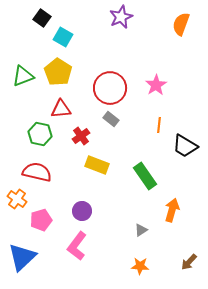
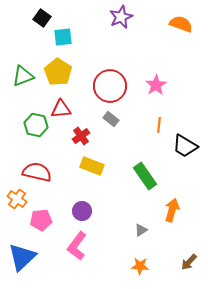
orange semicircle: rotated 90 degrees clockwise
cyan square: rotated 36 degrees counterclockwise
red circle: moved 2 px up
green hexagon: moved 4 px left, 9 px up
yellow rectangle: moved 5 px left, 1 px down
pink pentagon: rotated 10 degrees clockwise
